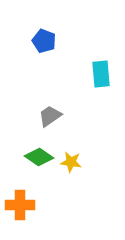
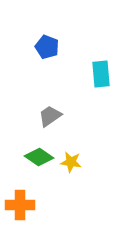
blue pentagon: moved 3 px right, 6 px down
